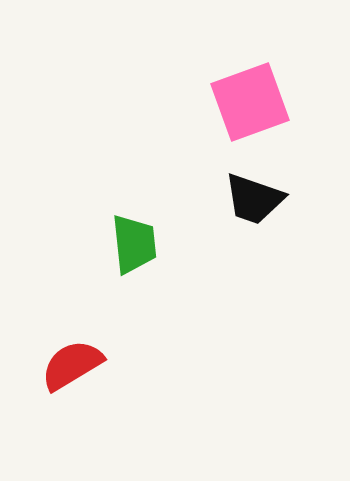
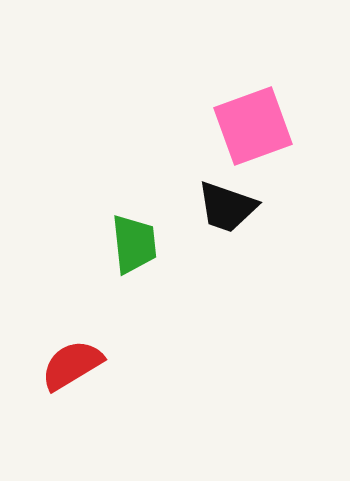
pink square: moved 3 px right, 24 px down
black trapezoid: moved 27 px left, 8 px down
